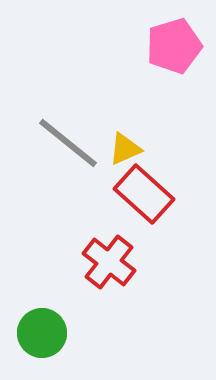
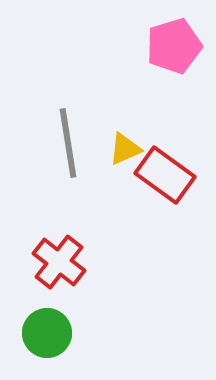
gray line: rotated 42 degrees clockwise
red rectangle: moved 21 px right, 19 px up; rotated 6 degrees counterclockwise
red cross: moved 50 px left
green circle: moved 5 px right
